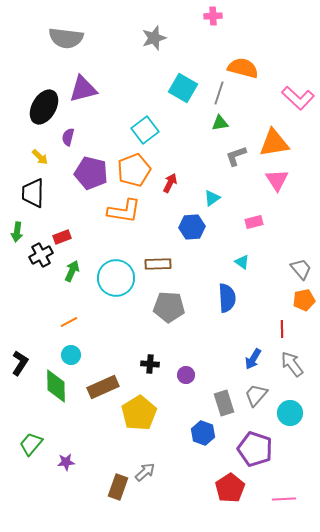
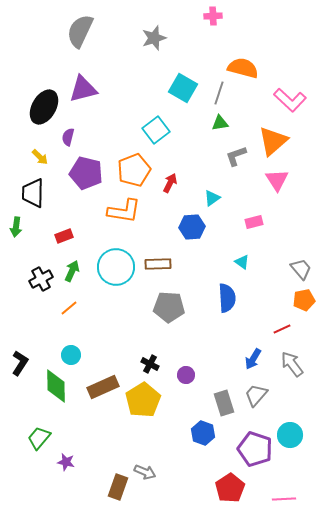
gray semicircle at (66, 38): moved 14 px right, 7 px up; rotated 108 degrees clockwise
pink L-shape at (298, 98): moved 8 px left, 2 px down
cyan square at (145, 130): moved 11 px right
orange triangle at (274, 143): moved 1 px left, 2 px up; rotated 32 degrees counterclockwise
purple pentagon at (91, 173): moved 5 px left
green arrow at (17, 232): moved 1 px left, 5 px up
red rectangle at (62, 237): moved 2 px right, 1 px up
black cross at (41, 255): moved 24 px down
cyan circle at (116, 278): moved 11 px up
orange line at (69, 322): moved 14 px up; rotated 12 degrees counterclockwise
red line at (282, 329): rotated 66 degrees clockwise
black cross at (150, 364): rotated 24 degrees clockwise
yellow pentagon at (139, 413): moved 4 px right, 13 px up
cyan circle at (290, 413): moved 22 px down
green trapezoid at (31, 444): moved 8 px right, 6 px up
purple star at (66, 462): rotated 18 degrees clockwise
gray arrow at (145, 472): rotated 65 degrees clockwise
